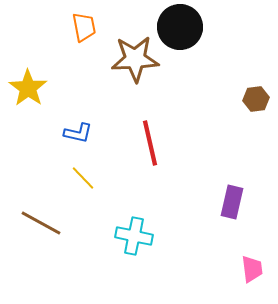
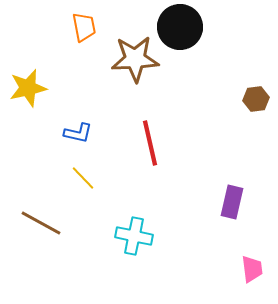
yellow star: rotated 24 degrees clockwise
